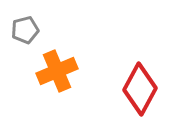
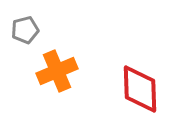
red diamond: rotated 30 degrees counterclockwise
